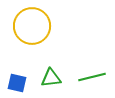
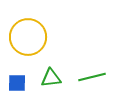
yellow circle: moved 4 px left, 11 px down
blue square: rotated 12 degrees counterclockwise
